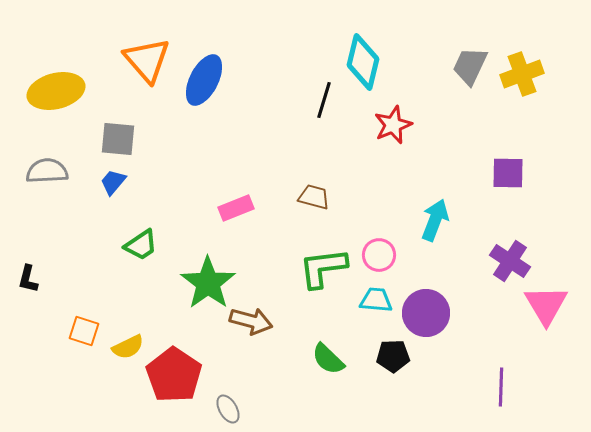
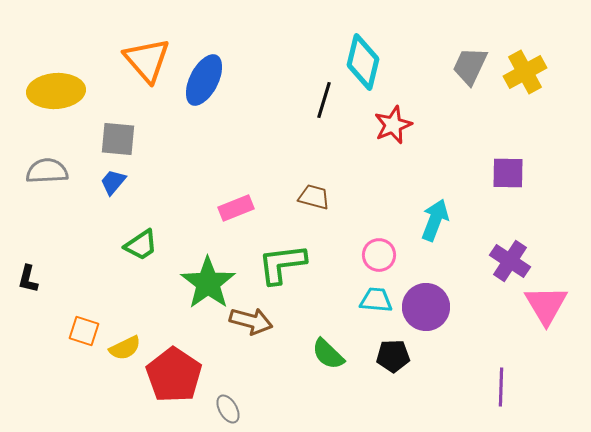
yellow cross: moved 3 px right, 2 px up; rotated 9 degrees counterclockwise
yellow ellipse: rotated 10 degrees clockwise
green L-shape: moved 41 px left, 4 px up
purple circle: moved 6 px up
yellow semicircle: moved 3 px left, 1 px down
green semicircle: moved 5 px up
